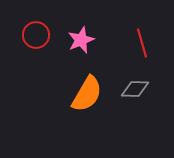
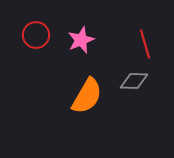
red line: moved 3 px right, 1 px down
gray diamond: moved 1 px left, 8 px up
orange semicircle: moved 2 px down
